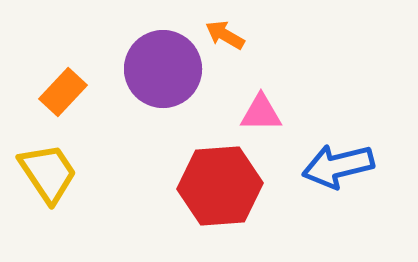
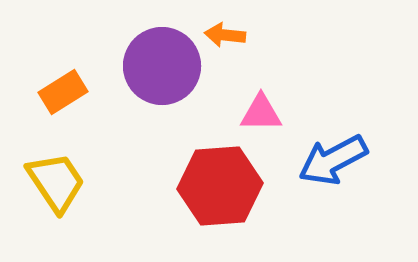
orange arrow: rotated 24 degrees counterclockwise
purple circle: moved 1 px left, 3 px up
orange rectangle: rotated 15 degrees clockwise
blue arrow: moved 5 px left, 6 px up; rotated 14 degrees counterclockwise
yellow trapezoid: moved 8 px right, 9 px down
